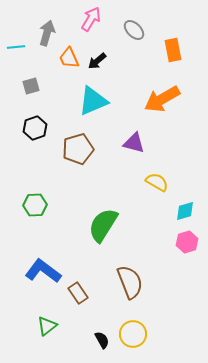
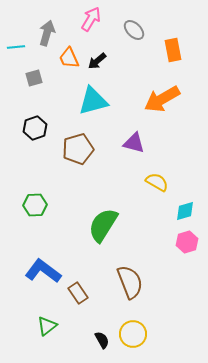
gray square: moved 3 px right, 8 px up
cyan triangle: rotated 8 degrees clockwise
